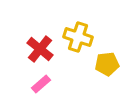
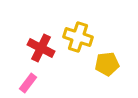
red cross: moved 1 px right, 1 px up; rotated 12 degrees counterclockwise
pink rectangle: moved 13 px left, 1 px up; rotated 12 degrees counterclockwise
